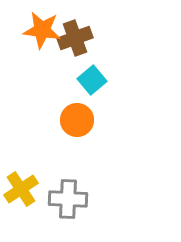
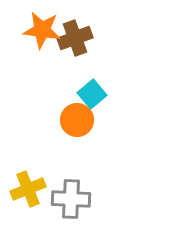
cyan square: moved 14 px down
yellow cross: moved 7 px right; rotated 12 degrees clockwise
gray cross: moved 3 px right
